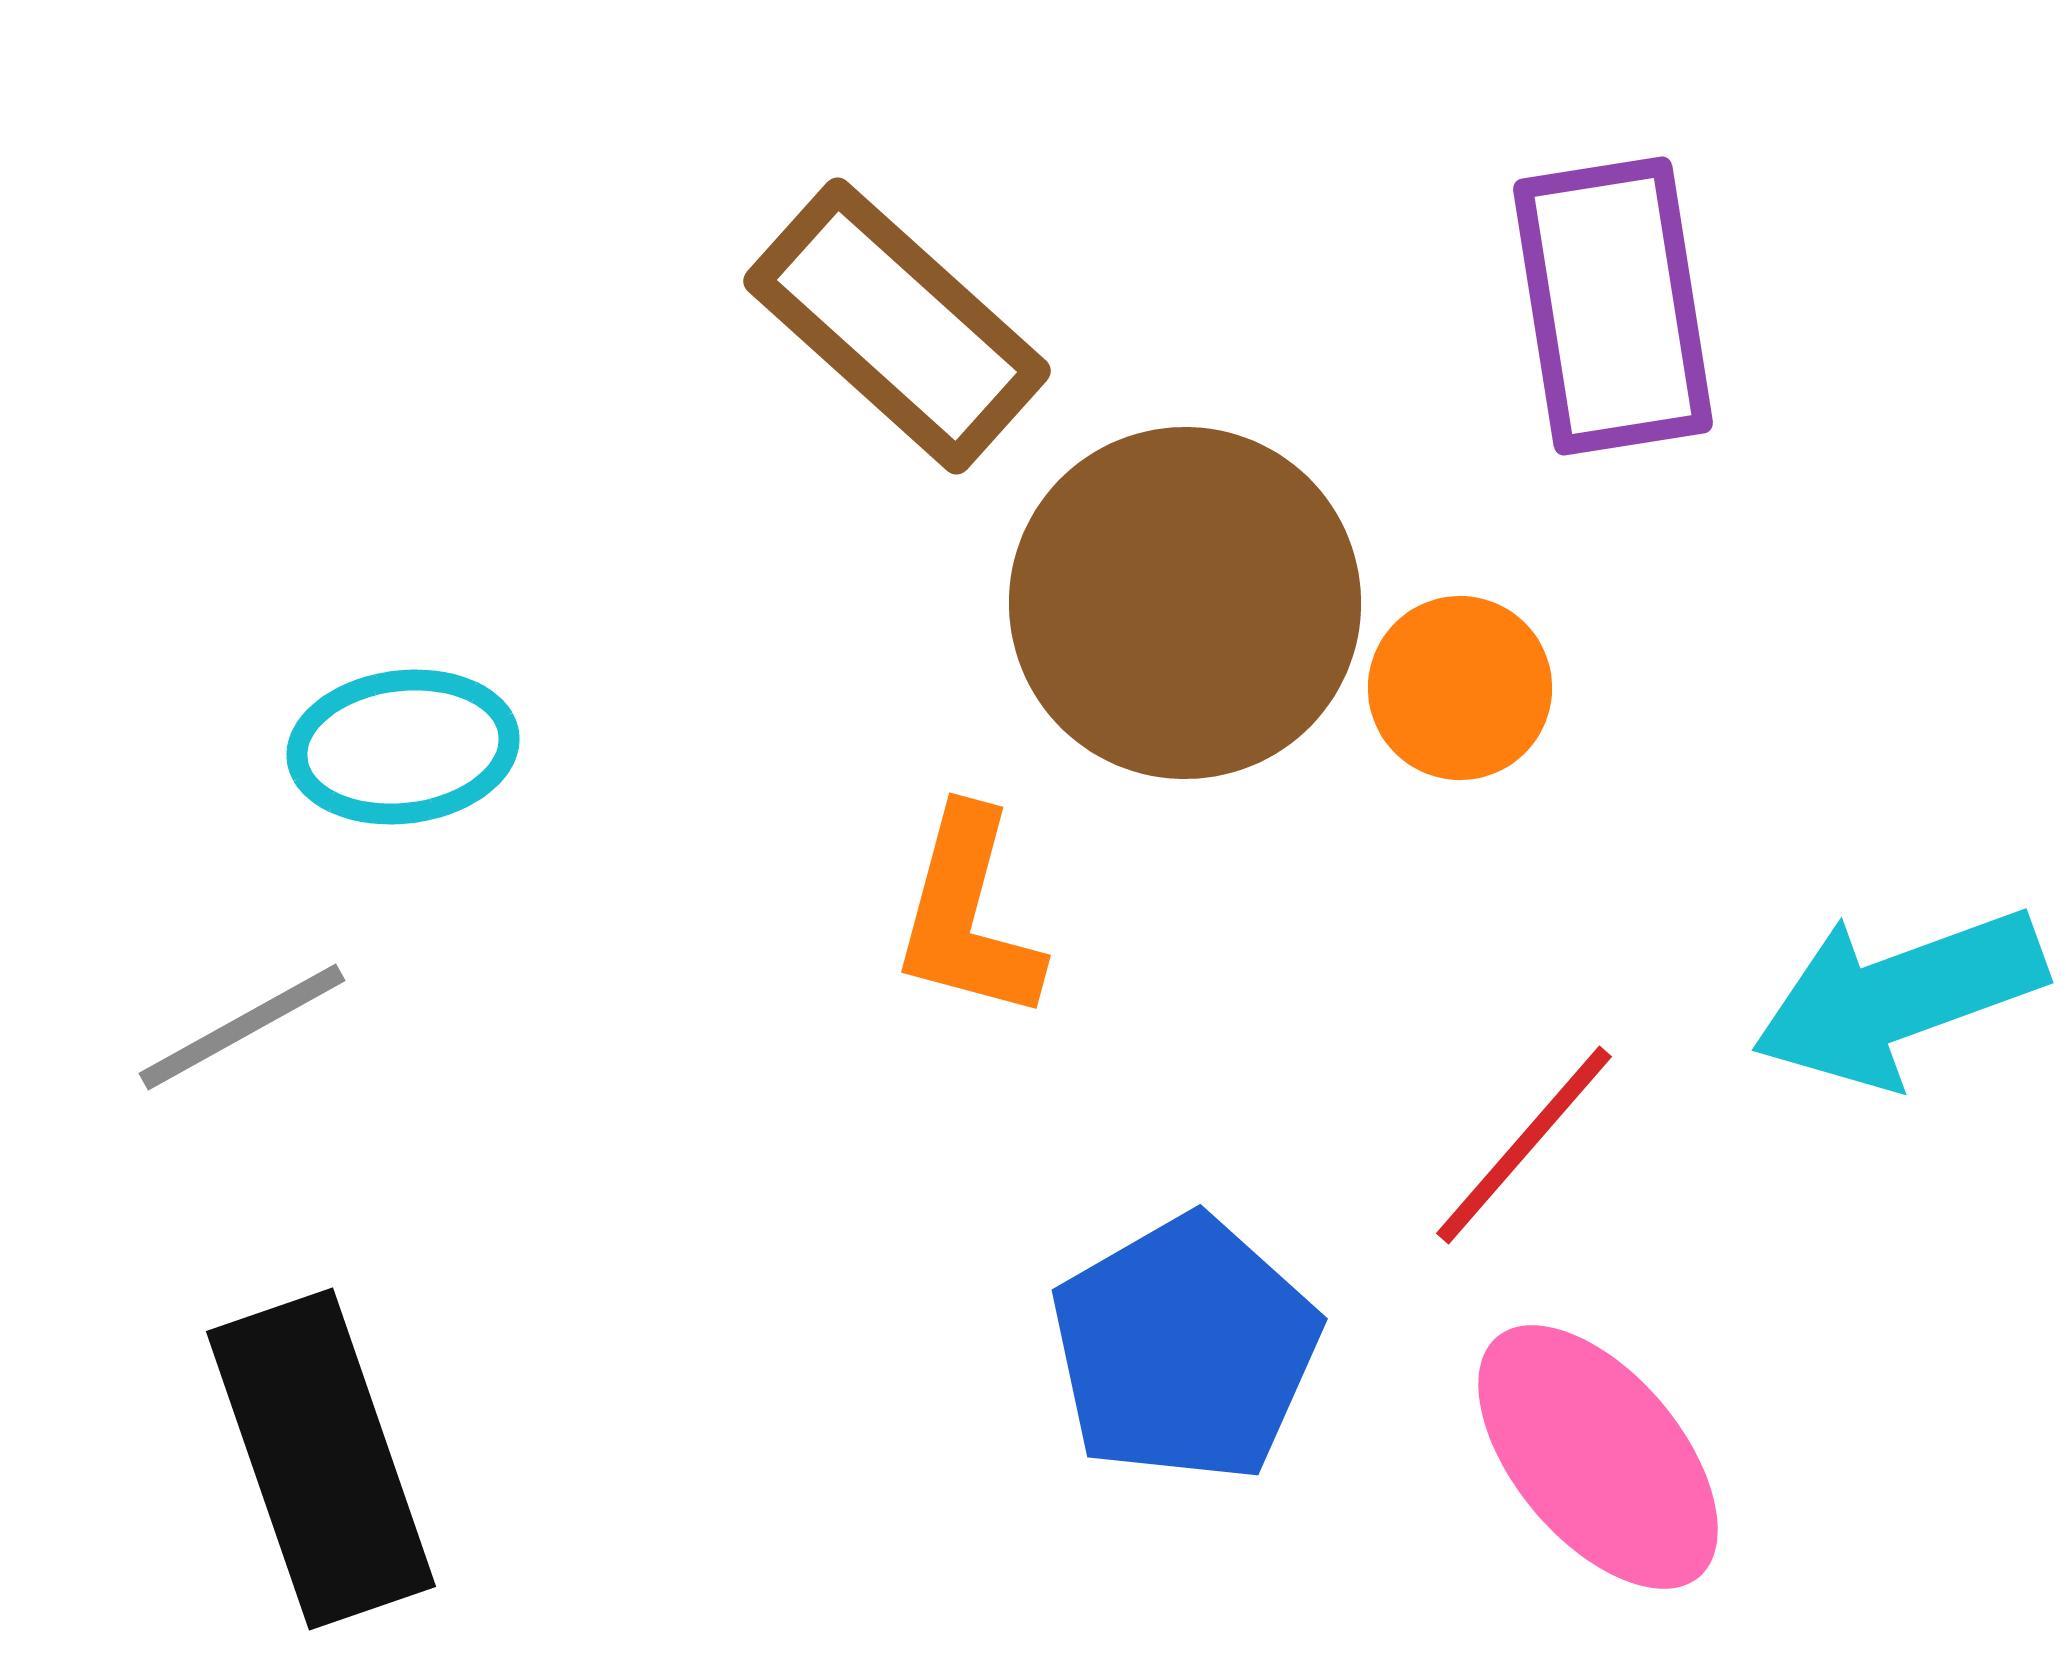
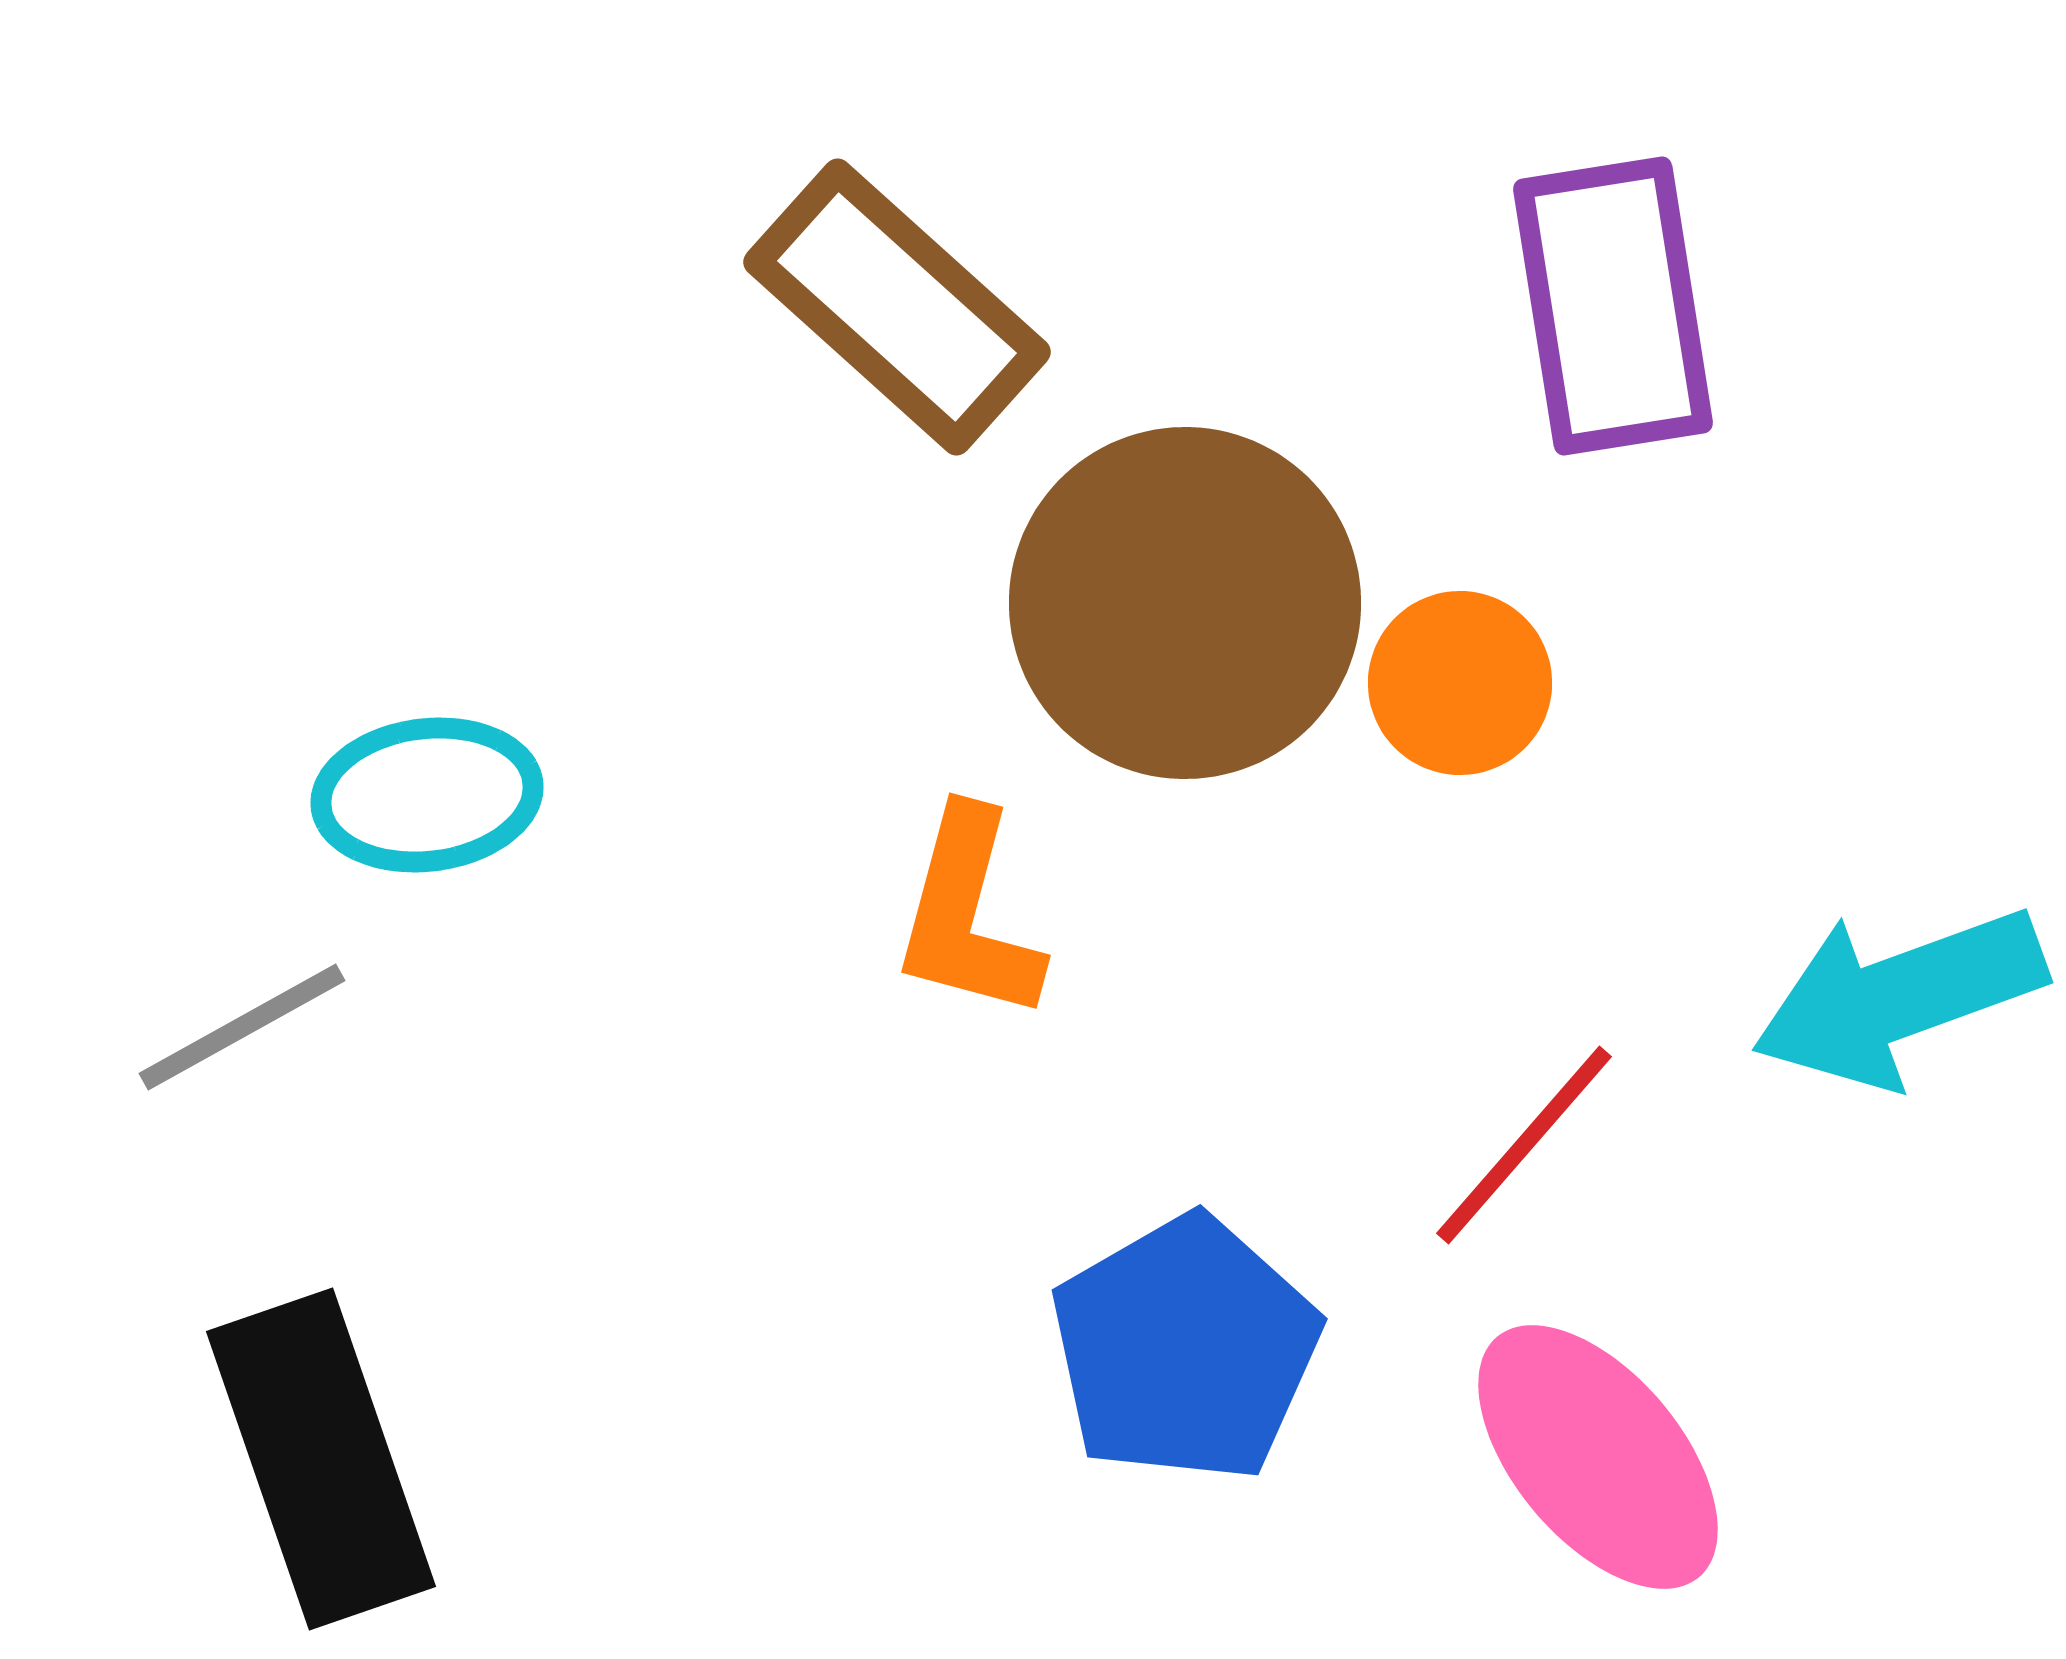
brown rectangle: moved 19 px up
orange circle: moved 5 px up
cyan ellipse: moved 24 px right, 48 px down
